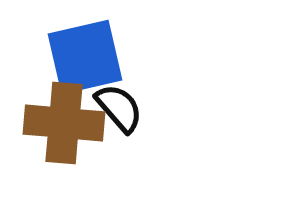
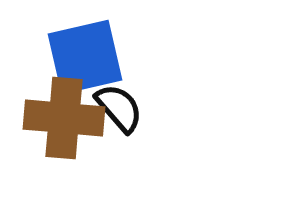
brown cross: moved 5 px up
